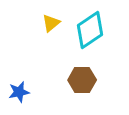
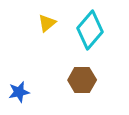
yellow triangle: moved 4 px left
cyan diamond: rotated 15 degrees counterclockwise
